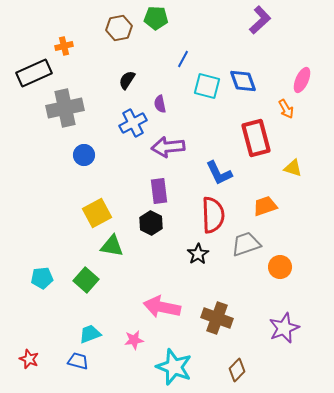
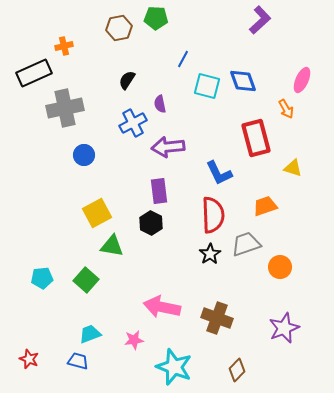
black star: moved 12 px right
